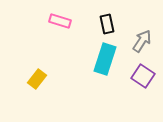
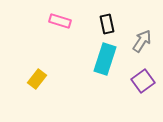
purple square: moved 5 px down; rotated 20 degrees clockwise
